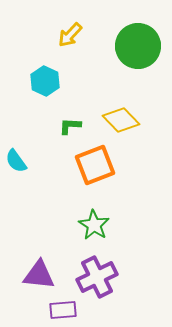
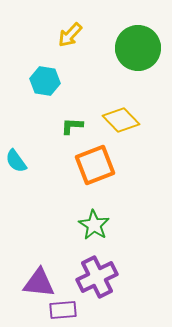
green circle: moved 2 px down
cyan hexagon: rotated 16 degrees counterclockwise
green L-shape: moved 2 px right
purple triangle: moved 8 px down
